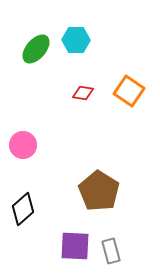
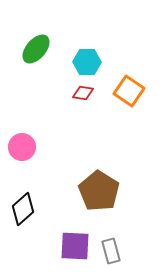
cyan hexagon: moved 11 px right, 22 px down
pink circle: moved 1 px left, 2 px down
